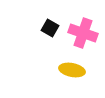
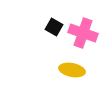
black square: moved 4 px right, 1 px up
